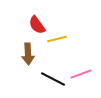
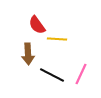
yellow line: rotated 18 degrees clockwise
pink line: rotated 45 degrees counterclockwise
black line: moved 1 px left, 4 px up
